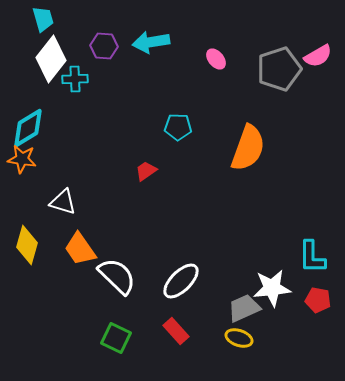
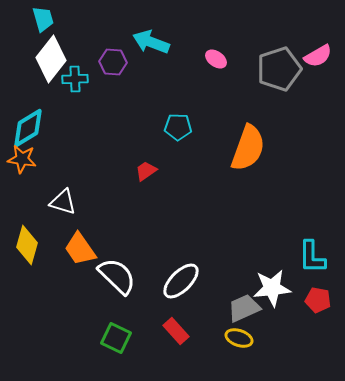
cyan arrow: rotated 30 degrees clockwise
purple hexagon: moved 9 px right, 16 px down
pink ellipse: rotated 15 degrees counterclockwise
